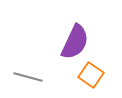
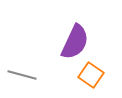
gray line: moved 6 px left, 2 px up
